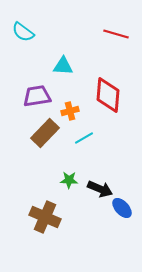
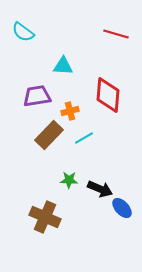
brown rectangle: moved 4 px right, 2 px down
